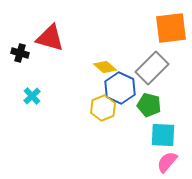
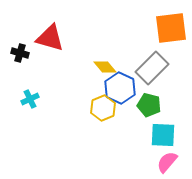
yellow diamond: rotated 10 degrees clockwise
cyan cross: moved 2 px left, 3 px down; rotated 18 degrees clockwise
